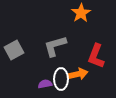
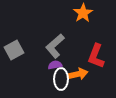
orange star: moved 2 px right
gray L-shape: rotated 25 degrees counterclockwise
purple semicircle: moved 10 px right, 19 px up
